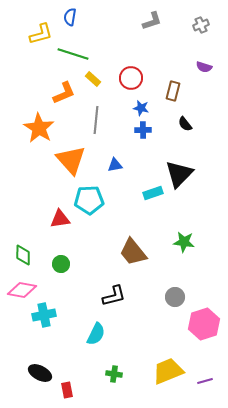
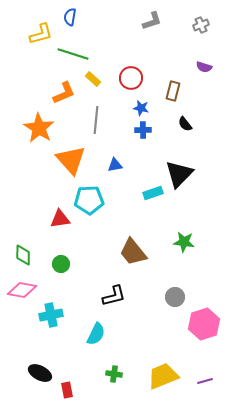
cyan cross: moved 7 px right
yellow trapezoid: moved 5 px left, 5 px down
